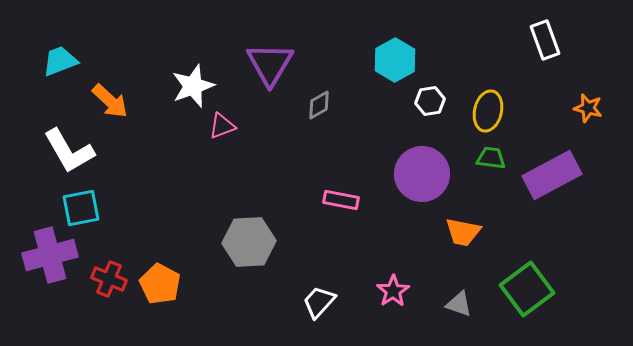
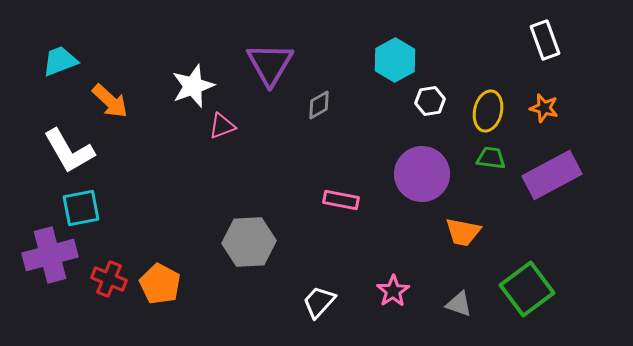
orange star: moved 44 px left
